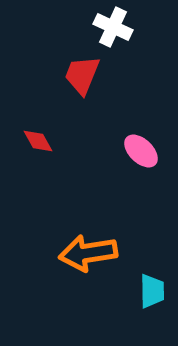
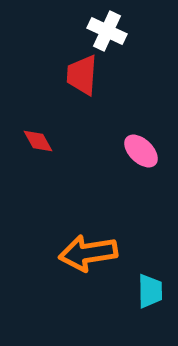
white cross: moved 6 px left, 4 px down
red trapezoid: rotated 18 degrees counterclockwise
cyan trapezoid: moved 2 px left
